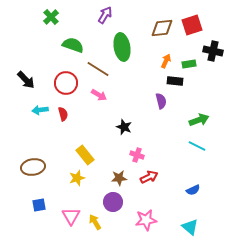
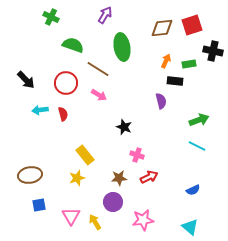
green cross: rotated 21 degrees counterclockwise
brown ellipse: moved 3 px left, 8 px down
pink star: moved 3 px left
